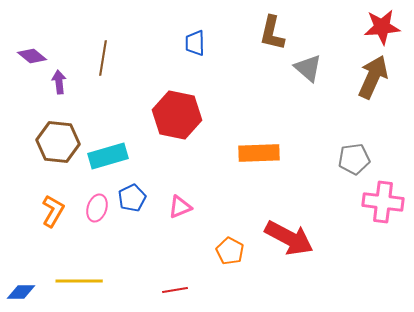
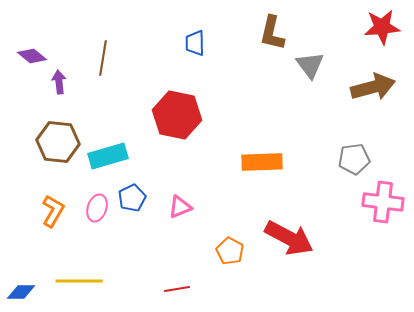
gray triangle: moved 2 px right, 3 px up; rotated 12 degrees clockwise
brown arrow: moved 10 px down; rotated 51 degrees clockwise
orange rectangle: moved 3 px right, 9 px down
red line: moved 2 px right, 1 px up
